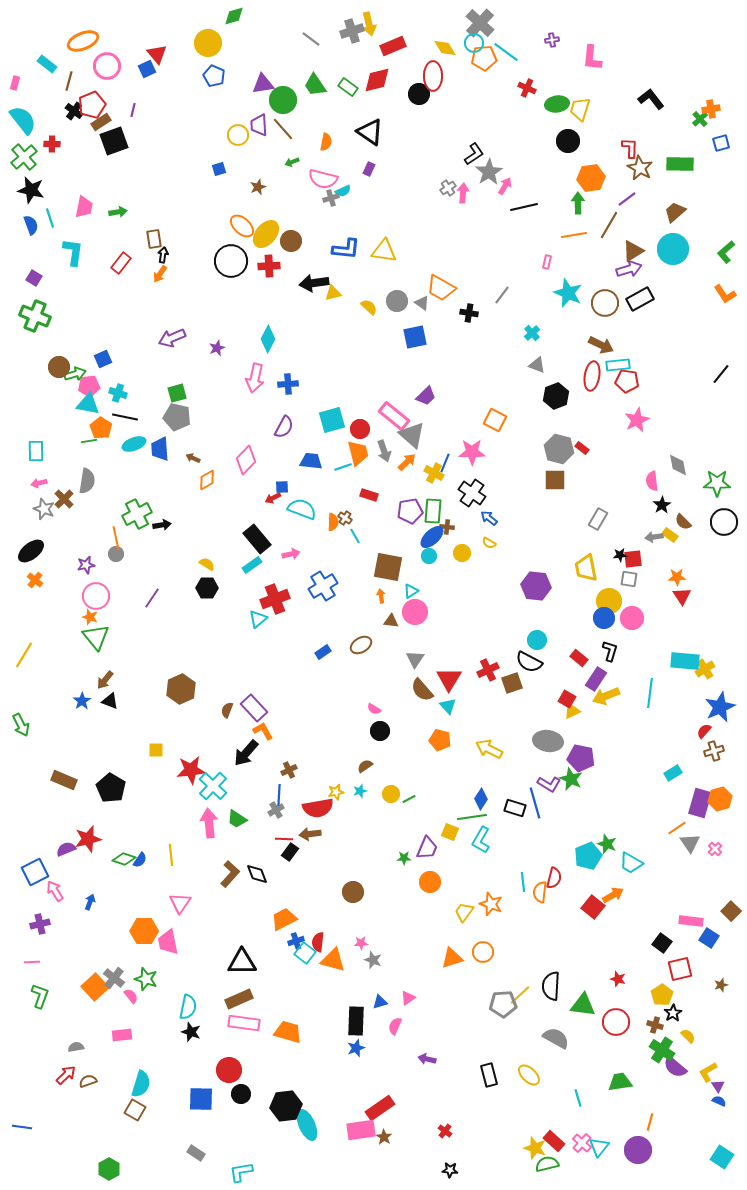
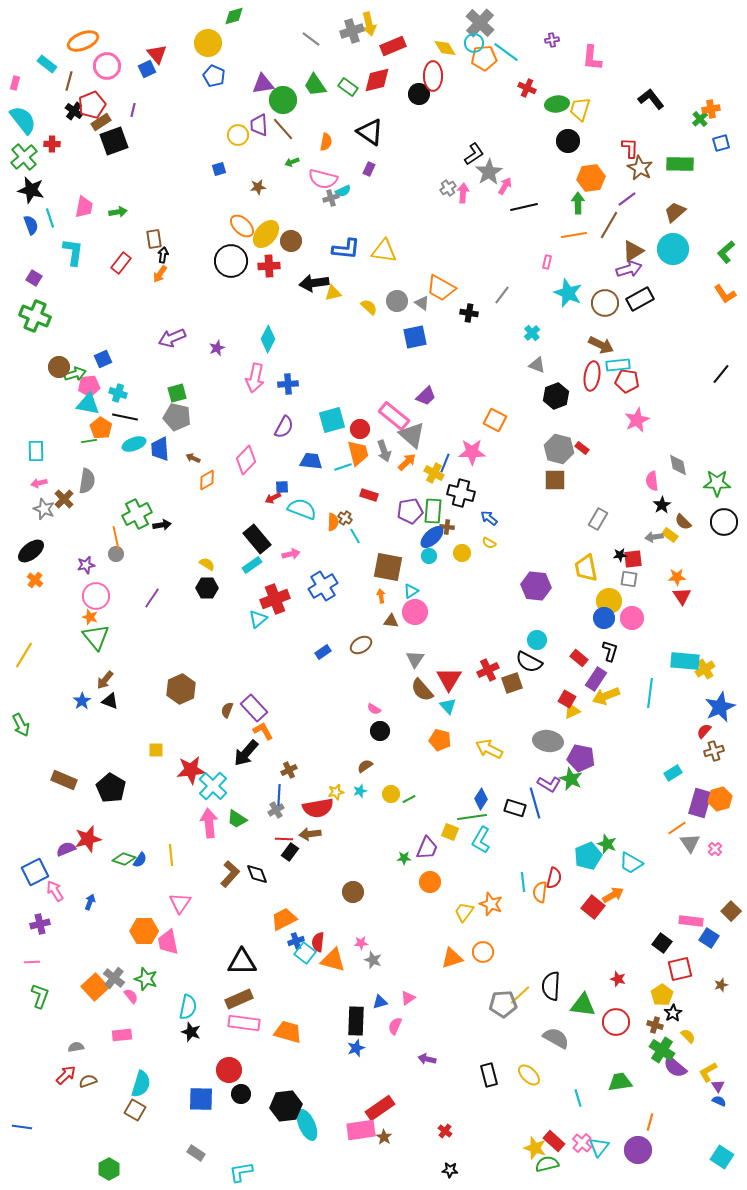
brown star at (258, 187): rotated 14 degrees clockwise
black cross at (472, 493): moved 11 px left; rotated 20 degrees counterclockwise
